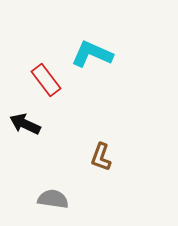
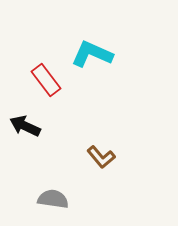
black arrow: moved 2 px down
brown L-shape: rotated 60 degrees counterclockwise
